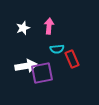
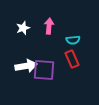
cyan semicircle: moved 16 px right, 9 px up
purple square: moved 2 px right, 3 px up; rotated 15 degrees clockwise
